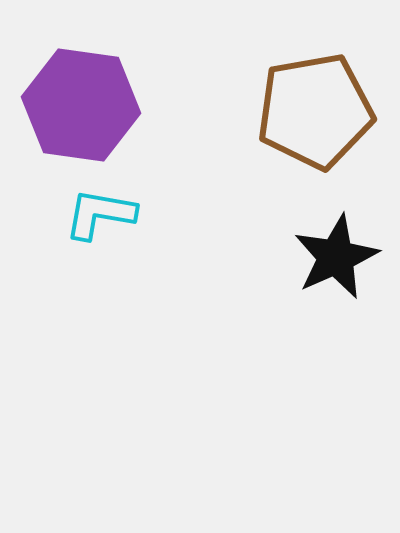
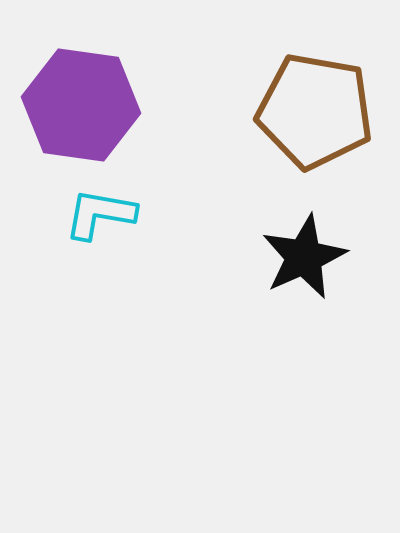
brown pentagon: rotated 20 degrees clockwise
black star: moved 32 px left
